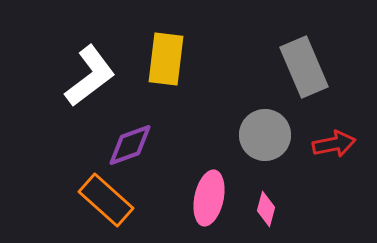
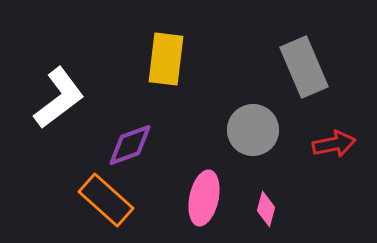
white L-shape: moved 31 px left, 22 px down
gray circle: moved 12 px left, 5 px up
pink ellipse: moved 5 px left
